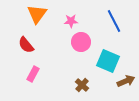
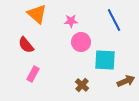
orange triangle: rotated 25 degrees counterclockwise
blue line: moved 1 px up
cyan square: moved 3 px left, 1 px up; rotated 20 degrees counterclockwise
